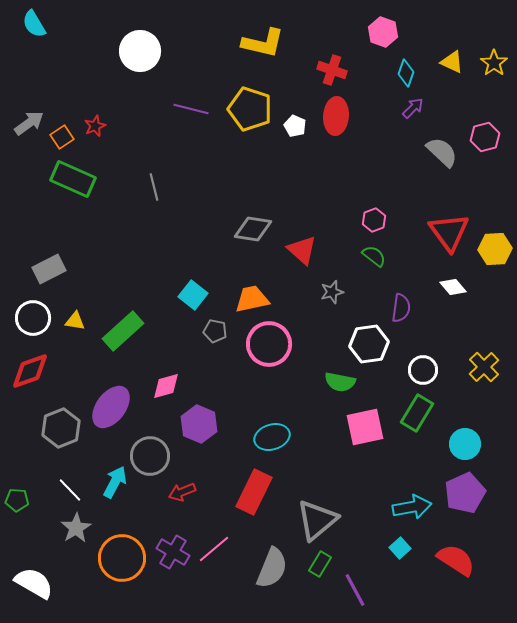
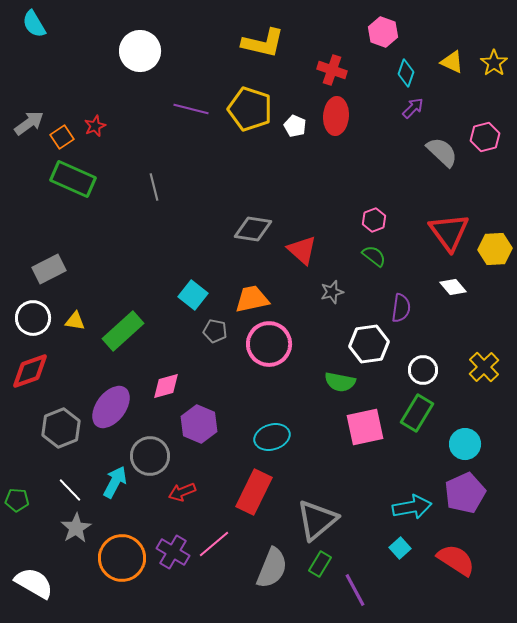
pink line at (214, 549): moved 5 px up
